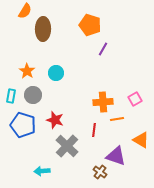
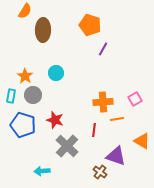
brown ellipse: moved 1 px down
orange star: moved 2 px left, 5 px down
orange triangle: moved 1 px right, 1 px down
